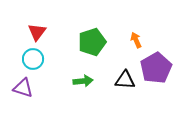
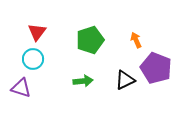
green pentagon: moved 2 px left, 2 px up
purple pentagon: rotated 20 degrees counterclockwise
black triangle: rotated 30 degrees counterclockwise
purple triangle: moved 2 px left
